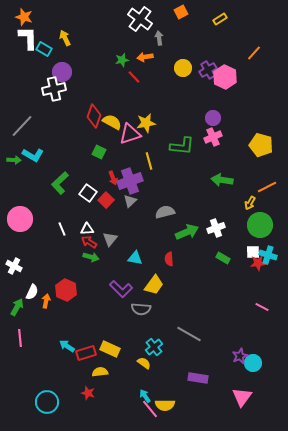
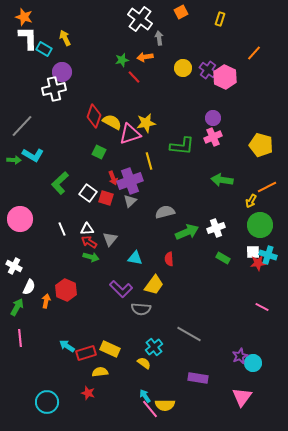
yellow rectangle at (220, 19): rotated 40 degrees counterclockwise
purple cross at (208, 70): rotated 24 degrees counterclockwise
red square at (106, 200): moved 2 px up; rotated 28 degrees counterclockwise
yellow arrow at (250, 203): moved 1 px right, 2 px up
white semicircle at (32, 292): moved 3 px left, 5 px up
